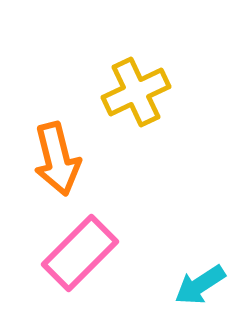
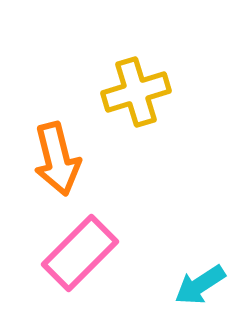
yellow cross: rotated 8 degrees clockwise
